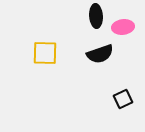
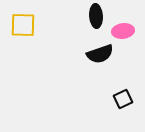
pink ellipse: moved 4 px down
yellow square: moved 22 px left, 28 px up
